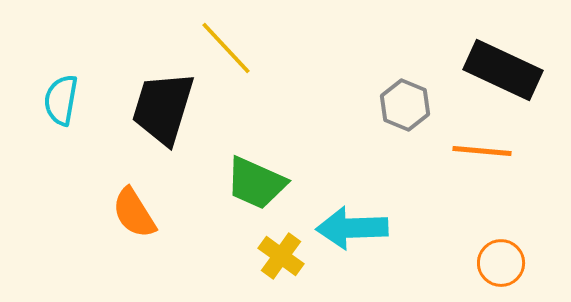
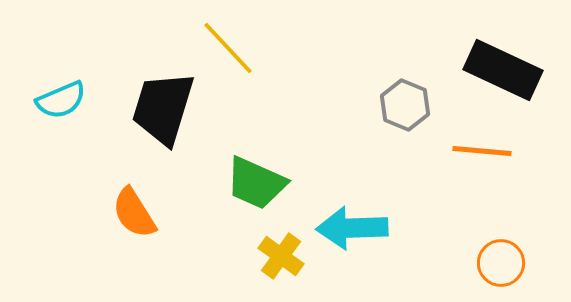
yellow line: moved 2 px right
cyan semicircle: rotated 123 degrees counterclockwise
